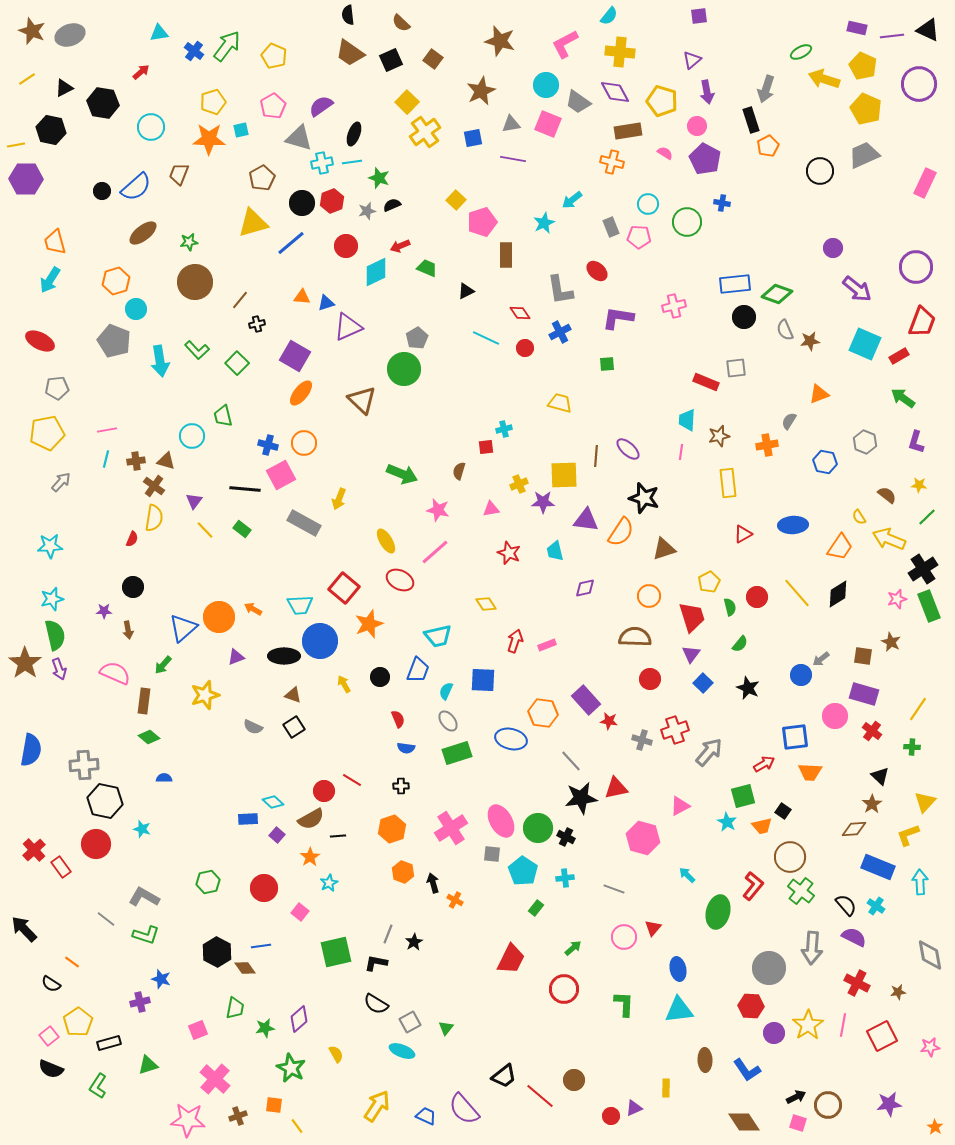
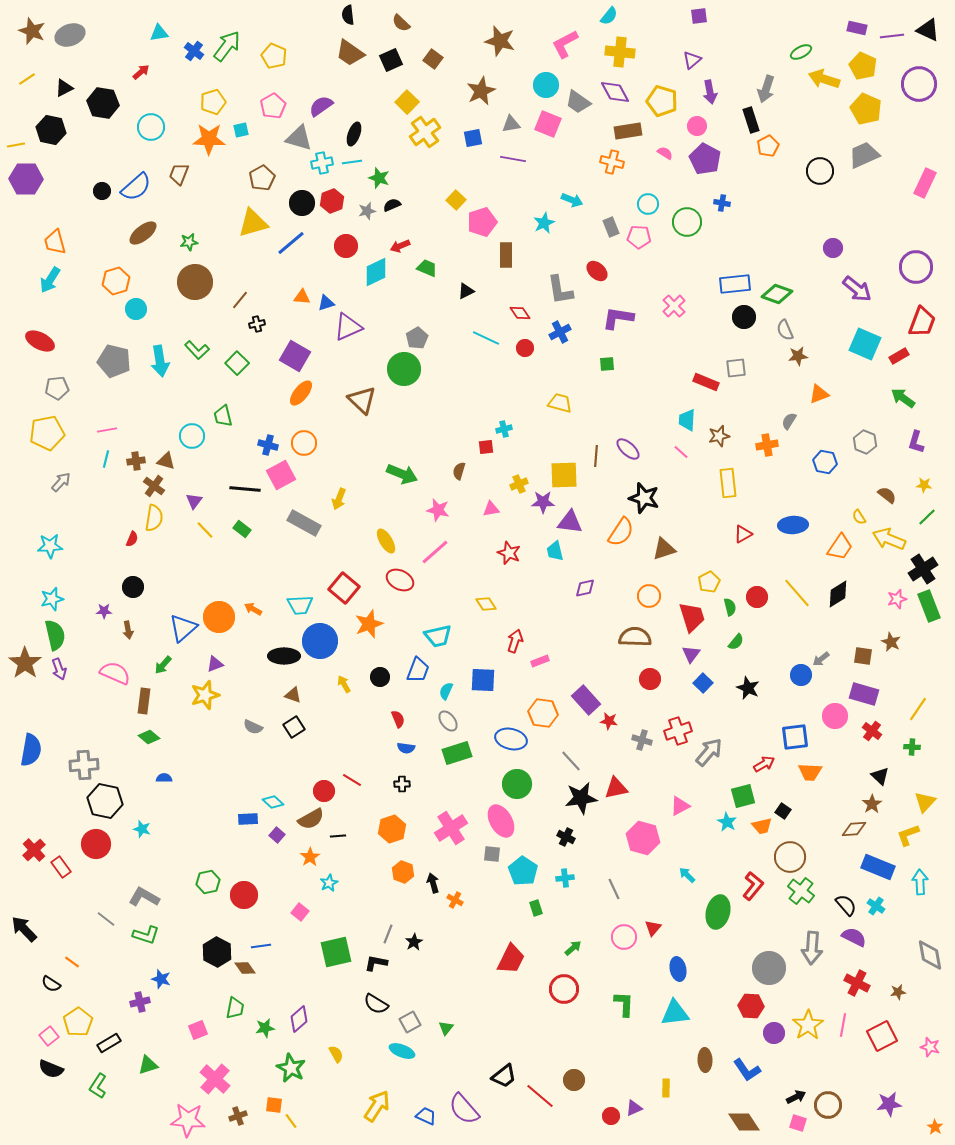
purple arrow at (707, 92): moved 3 px right
cyan arrow at (572, 200): rotated 120 degrees counterclockwise
pink cross at (674, 306): rotated 30 degrees counterclockwise
gray pentagon at (114, 341): moved 20 px down; rotated 8 degrees counterclockwise
brown star at (810, 341): moved 12 px left, 15 px down
pink line at (681, 452): rotated 56 degrees counterclockwise
yellow star at (919, 485): moved 5 px right
purple triangle at (586, 520): moved 16 px left, 2 px down
green semicircle at (740, 644): moved 4 px left, 2 px up
pink rectangle at (547, 645): moved 7 px left, 16 px down
purple triangle at (236, 657): moved 21 px left, 7 px down
red cross at (675, 730): moved 3 px right, 1 px down
black cross at (401, 786): moved 1 px right, 2 px up
green circle at (538, 828): moved 21 px left, 44 px up
red circle at (264, 888): moved 20 px left, 7 px down
gray line at (614, 889): rotated 45 degrees clockwise
green rectangle at (536, 908): rotated 56 degrees counterclockwise
cyan triangle at (679, 1010): moved 4 px left, 3 px down
black rectangle at (109, 1043): rotated 15 degrees counterclockwise
pink star at (930, 1047): rotated 24 degrees clockwise
yellow line at (297, 1126): moved 6 px left, 5 px up
